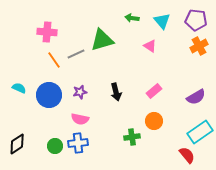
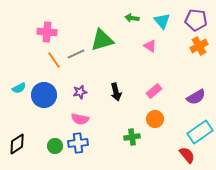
cyan semicircle: rotated 128 degrees clockwise
blue circle: moved 5 px left
orange circle: moved 1 px right, 2 px up
